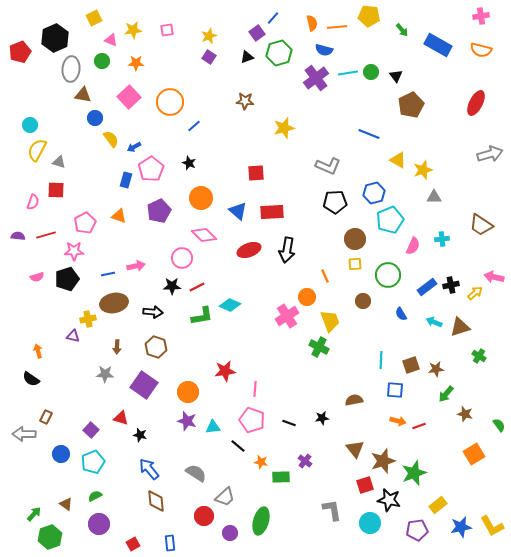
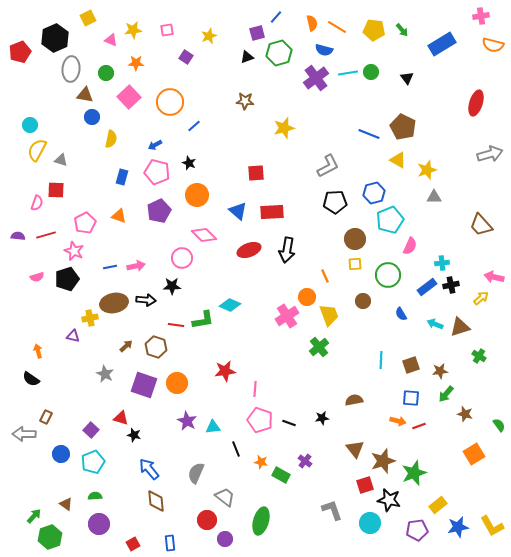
yellow pentagon at (369, 16): moved 5 px right, 14 px down
yellow square at (94, 18): moved 6 px left
blue line at (273, 18): moved 3 px right, 1 px up
orange line at (337, 27): rotated 36 degrees clockwise
purple square at (257, 33): rotated 21 degrees clockwise
blue rectangle at (438, 45): moved 4 px right, 1 px up; rotated 60 degrees counterclockwise
orange semicircle at (481, 50): moved 12 px right, 5 px up
purple square at (209, 57): moved 23 px left
green circle at (102, 61): moved 4 px right, 12 px down
black triangle at (396, 76): moved 11 px right, 2 px down
brown triangle at (83, 95): moved 2 px right
red ellipse at (476, 103): rotated 10 degrees counterclockwise
brown pentagon at (411, 105): moved 8 px left, 22 px down; rotated 20 degrees counterclockwise
blue circle at (95, 118): moved 3 px left, 1 px up
yellow semicircle at (111, 139): rotated 48 degrees clockwise
blue arrow at (134, 147): moved 21 px right, 2 px up
gray triangle at (59, 162): moved 2 px right, 2 px up
gray L-shape at (328, 166): rotated 50 degrees counterclockwise
pink pentagon at (151, 169): moved 6 px right, 3 px down; rotated 25 degrees counterclockwise
yellow star at (423, 170): moved 4 px right
blue rectangle at (126, 180): moved 4 px left, 3 px up
orange circle at (201, 198): moved 4 px left, 3 px up
pink semicircle at (33, 202): moved 4 px right, 1 px down
brown trapezoid at (481, 225): rotated 15 degrees clockwise
cyan cross at (442, 239): moved 24 px down
pink semicircle at (413, 246): moved 3 px left
pink star at (74, 251): rotated 24 degrees clockwise
blue line at (108, 274): moved 2 px right, 7 px up
red line at (197, 287): moved 21 px left, 38 px down; rotated 35 degrees clockwise
yellow arrow at (475, 293): moved 6 px right, 5 px down
black arrow at (153, 312): moved 7 px left, 12 px up
green L-shape at (202, 316): moved 1 px right, 4 px down
yellow cross at (88, 319): moved 2 px right, 1 px up
yellow trapezoid at (330, 321): moved 1 px left, 6 px up
cyan arrow at (434, 322): moved 1 px right, 2 px down
brown arrow at (117, 347): moved 9 px right, 1 px up; rotated 136 degrees counterclockwise
green cross at (319, 347): rotated 24 degrees clockwise
brown star at (436, 369): moved 4 px right, 2 px down
gray star at (105, 374): rotated 24 degrees clockwise
purple square at (144, 385): rotated 16 degrees counterclockwise
blue square at (395, 390): moved 16 px right, 8 px down
orange circle at (188, 392): moved 11 px left, 9 px up
pink pentagon at (252, 420): moved 8 px right
purple star at (187, 421): rotated 12 degrees clockwise
black star at (140, 435): moved 6 px left
black line at (238, 446): moved 2 px left, 3 px down; rotated 28 degrees clockwise
gray semicircle at (196, 473): rotated 100 degrees counterclockwise
green rectangle at (281, 477): moved 2 px up; rotated 30 degrees clockwise
green semicircle at (95, 496): rotated 24 degrees clockwise
gray trapezoid at (225, 497): rotated 100 degrees counterclockwise
gray L-shape at (332, 510): rotated 10 degrees counterclockwise
green arrow at (34, 514): moved 2 px down
red circle at (204, 516): moved 3 px right, 4 px down
blue star at (461, 527): moved 3 px left
purple circle at (230, 533): moved 5 px left, 6 px down
